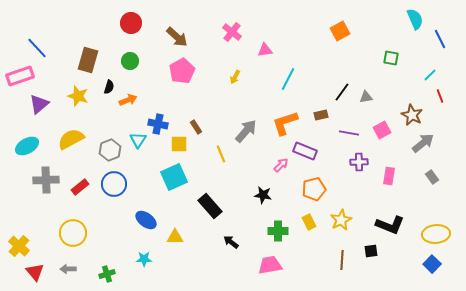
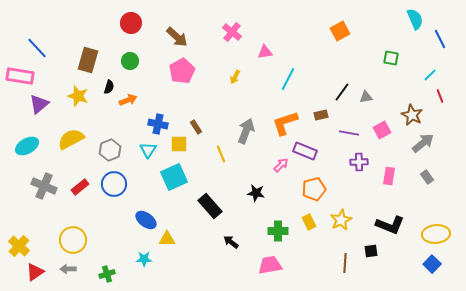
pink triangle at (265, 50): moved 2 px down
pink rectangle at (20, 76): rotated 28 degrees clockwise
gray arrow at (246, 131): rotated 20 degrees counterclockwise
cyan triangle at (138, 140): moved 10 px right, 10 px down
gray rectangle at (432, 177): moved 5 px left
gray cross at (46, 180): moved 2 px left, 6 px down; rotated 25 degrees clockwise
black star at (263, 195): moved 7 px left, 2 px up
yellow circle at (73, 233): moved 7 px down
yellow triangle at (175, 237): moved 8 px left, 2 px down
brown line at (342, 260): moved 3 px right, 3 px down
red triangle at (35, 272): rotated 36 degrees clockwise
